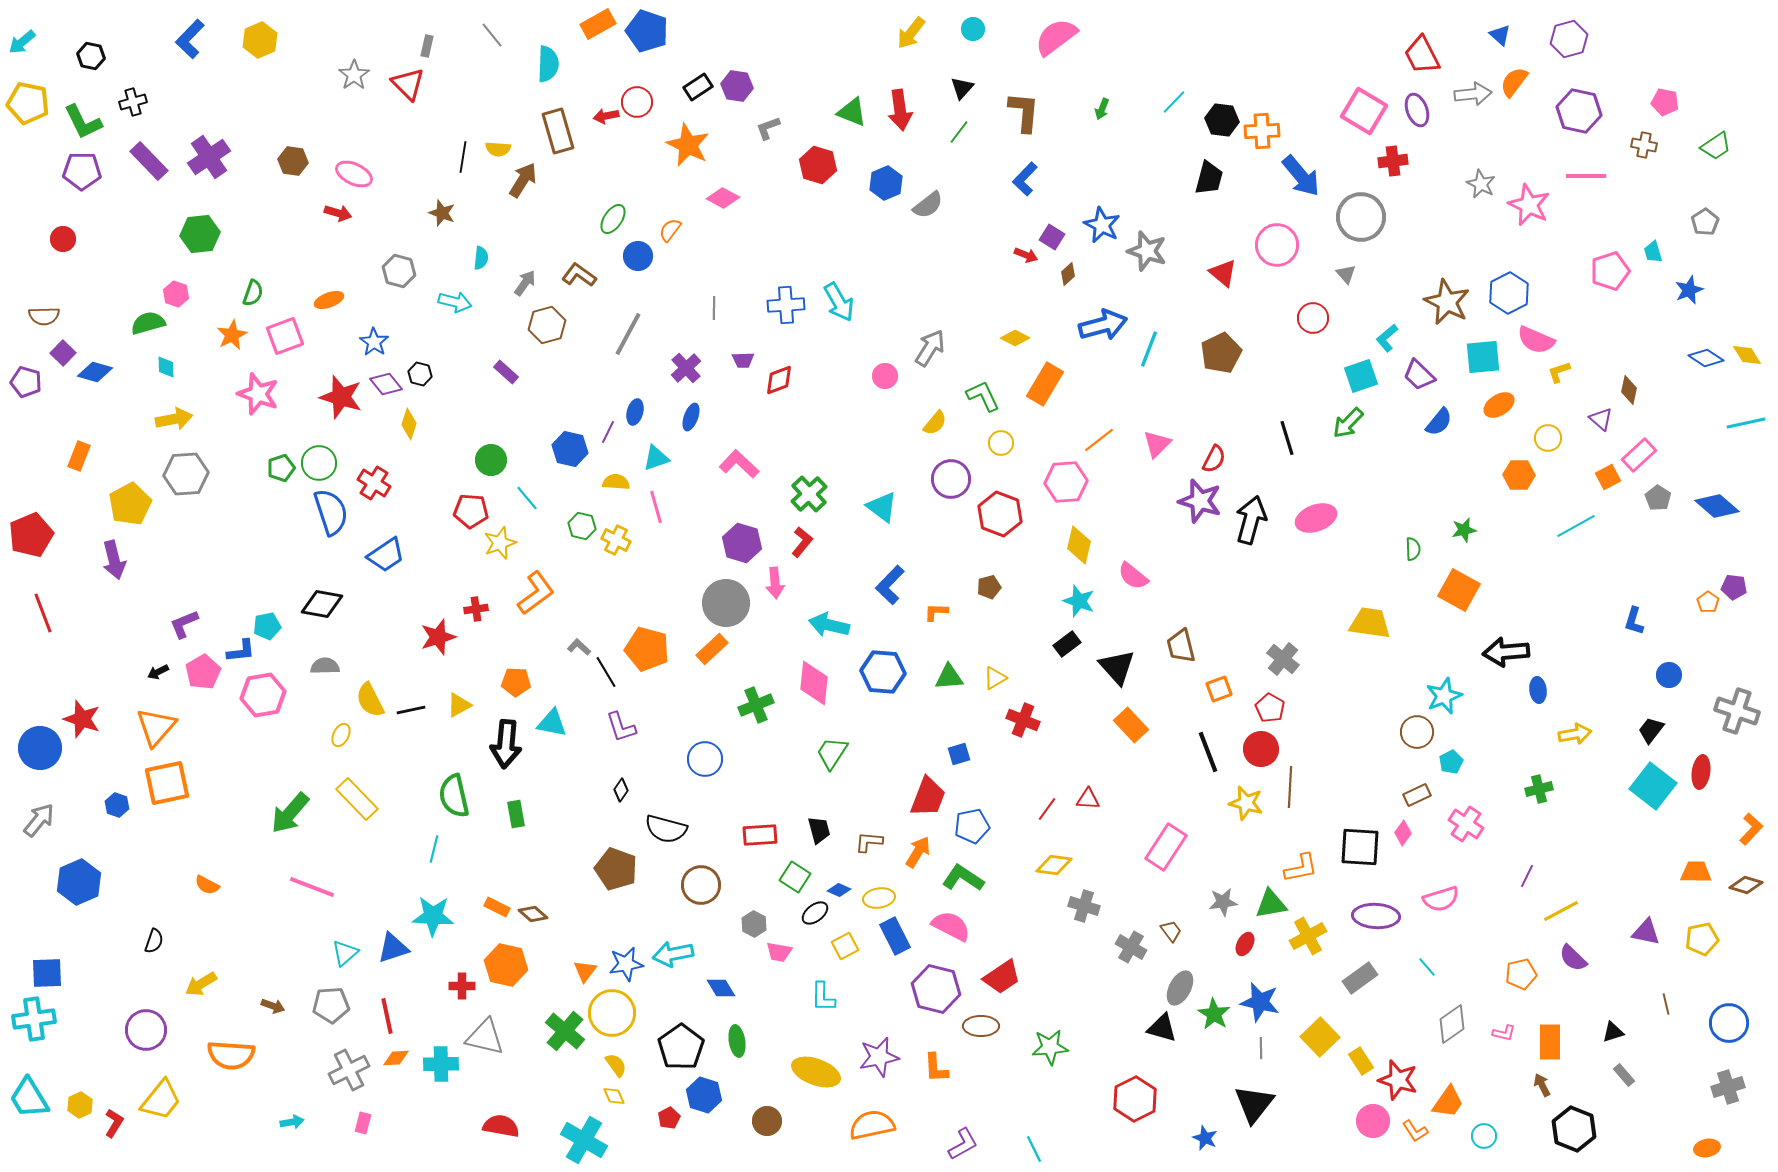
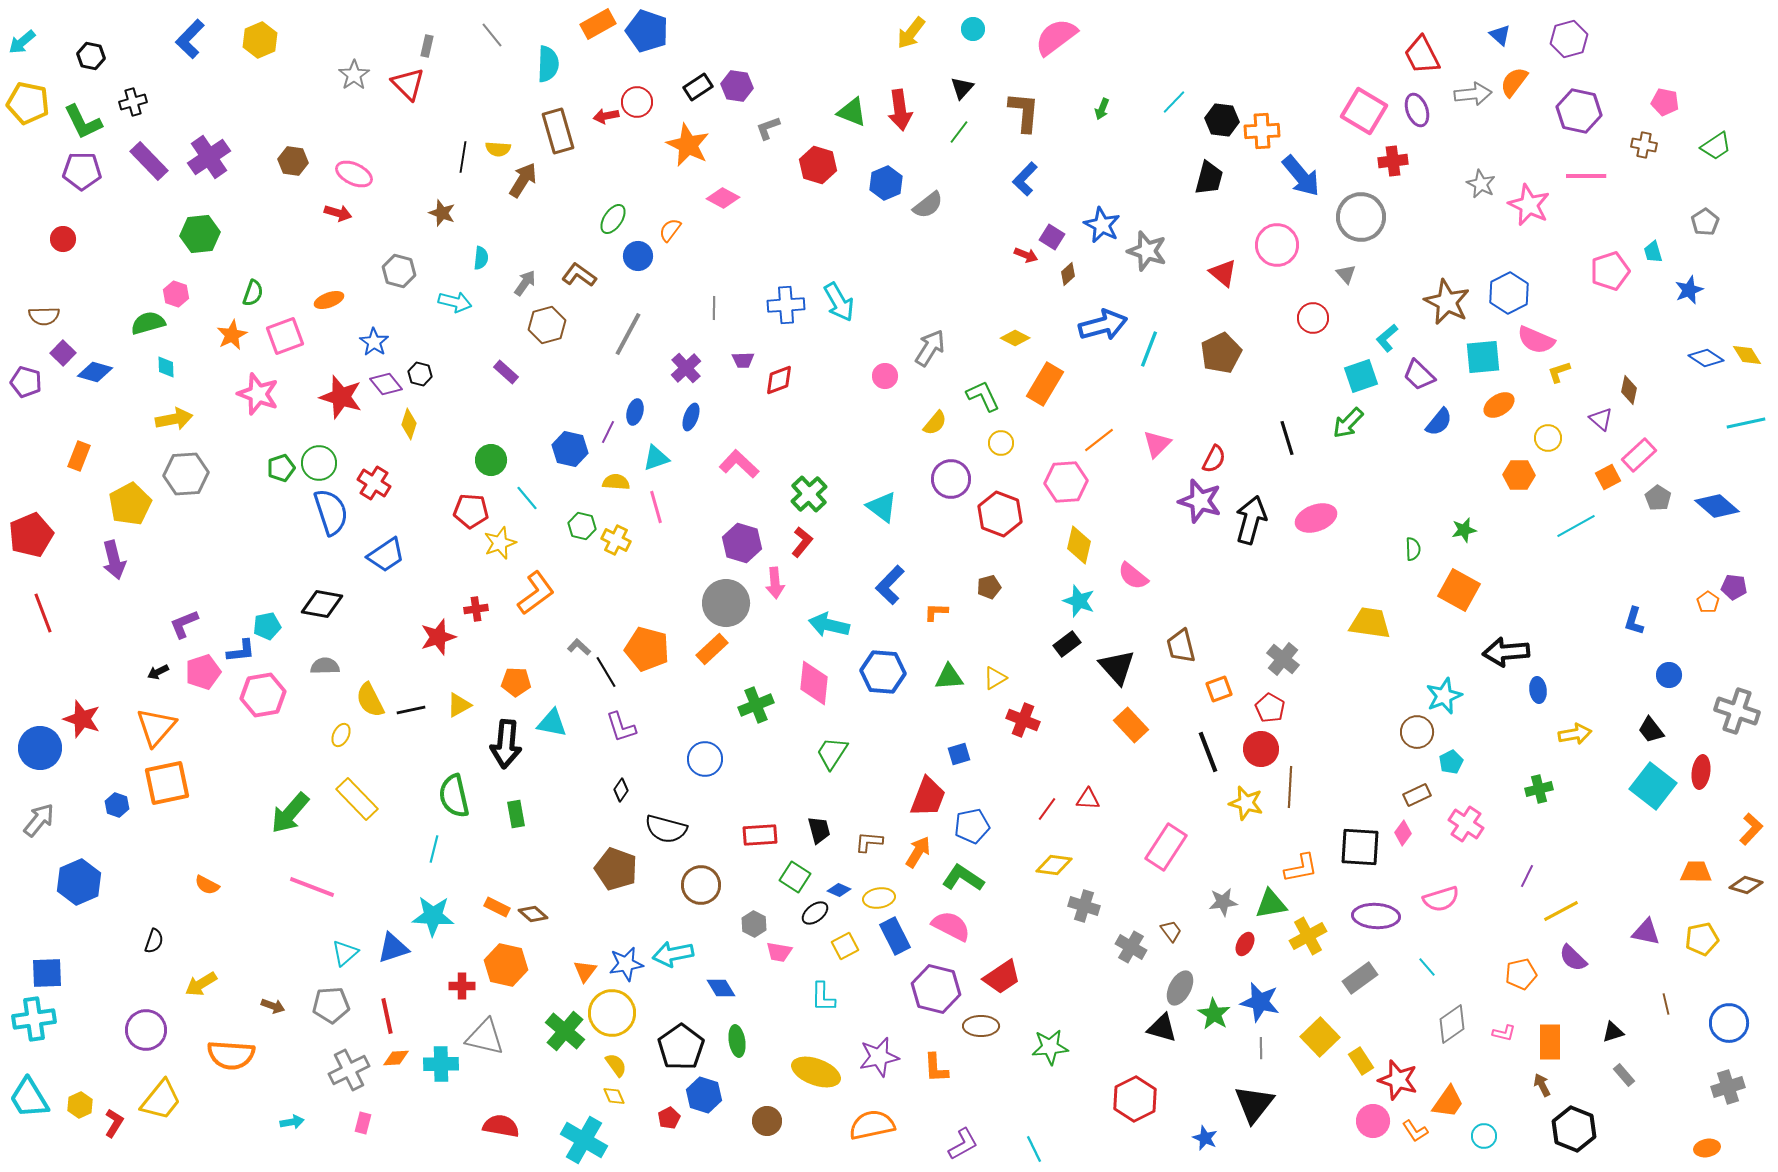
pink pentagon at (203, 672): rotated 12 degrees clockwise
black trapezoid at (1651, 730): rotated 76 degrees counterclockwise
